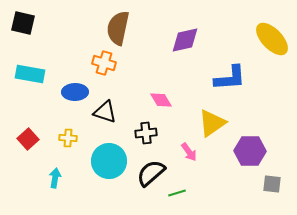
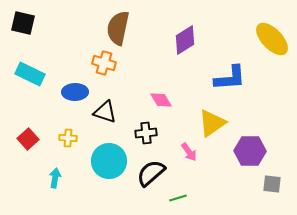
purple diamond: rotated 20 degrees counterclockwise
cyan rectangle: rotated 16 degrees clockwise
green line: moved 1 px right, 5 px down
